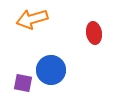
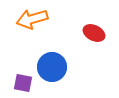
red ellipse: rotated 55 degrees counterclockwise
blue circle: moved 1 px right, 3 px up
